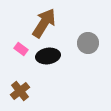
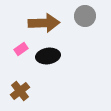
brown arrow: rotated 56 degrees clockwise
gray circle: moved 3 px left, 27 px up
pink rectangle: rotated 72 degrees counterclockwise
